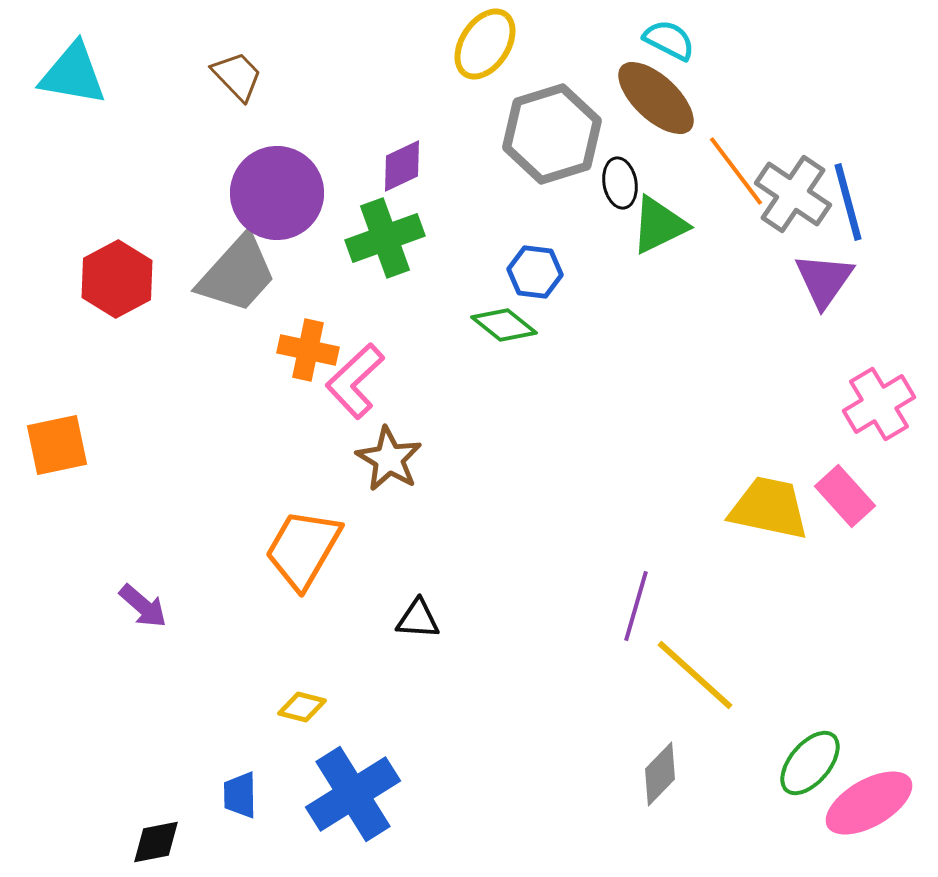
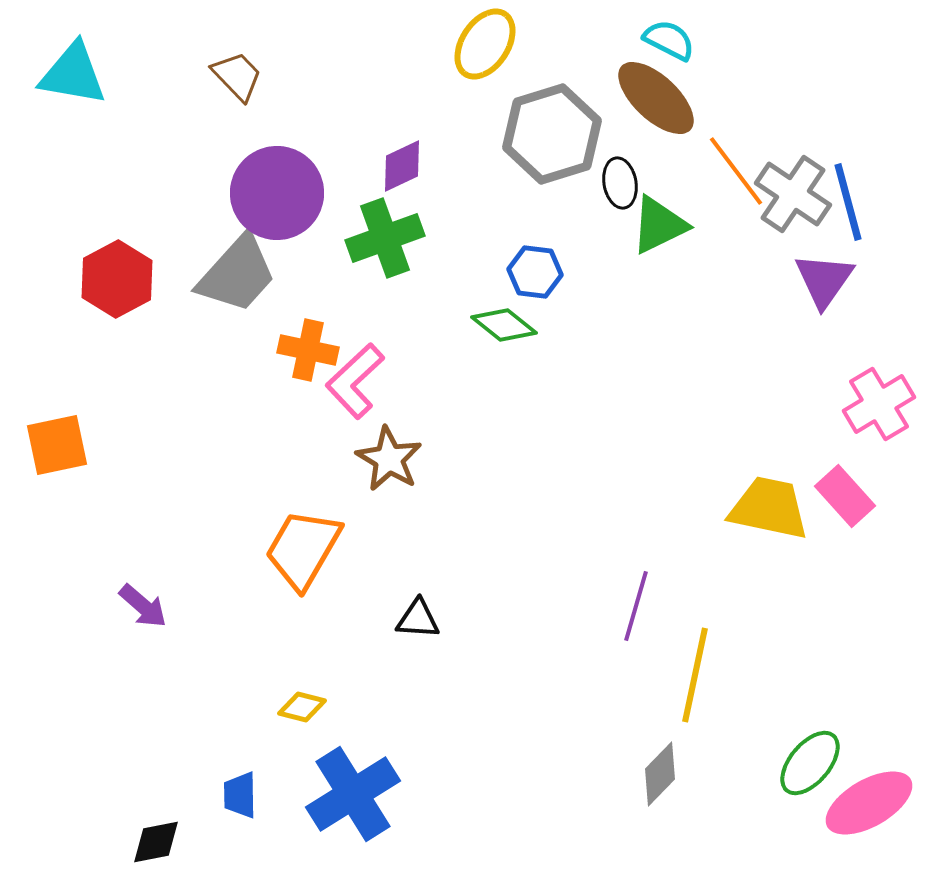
yellow line: rotated 60 degrees clockwise
